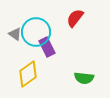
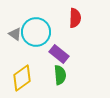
red semicircle: rotated 144 degrees clockwise
purple rectangle: moved 12 px right, 7 px down; rotated 24 degrees counterclockwise
yellow diamond: moved 6 px left, 4 px down
green semicircle: moved 24 px left, 3 px up; rotated 102 degrees counterclockwise
